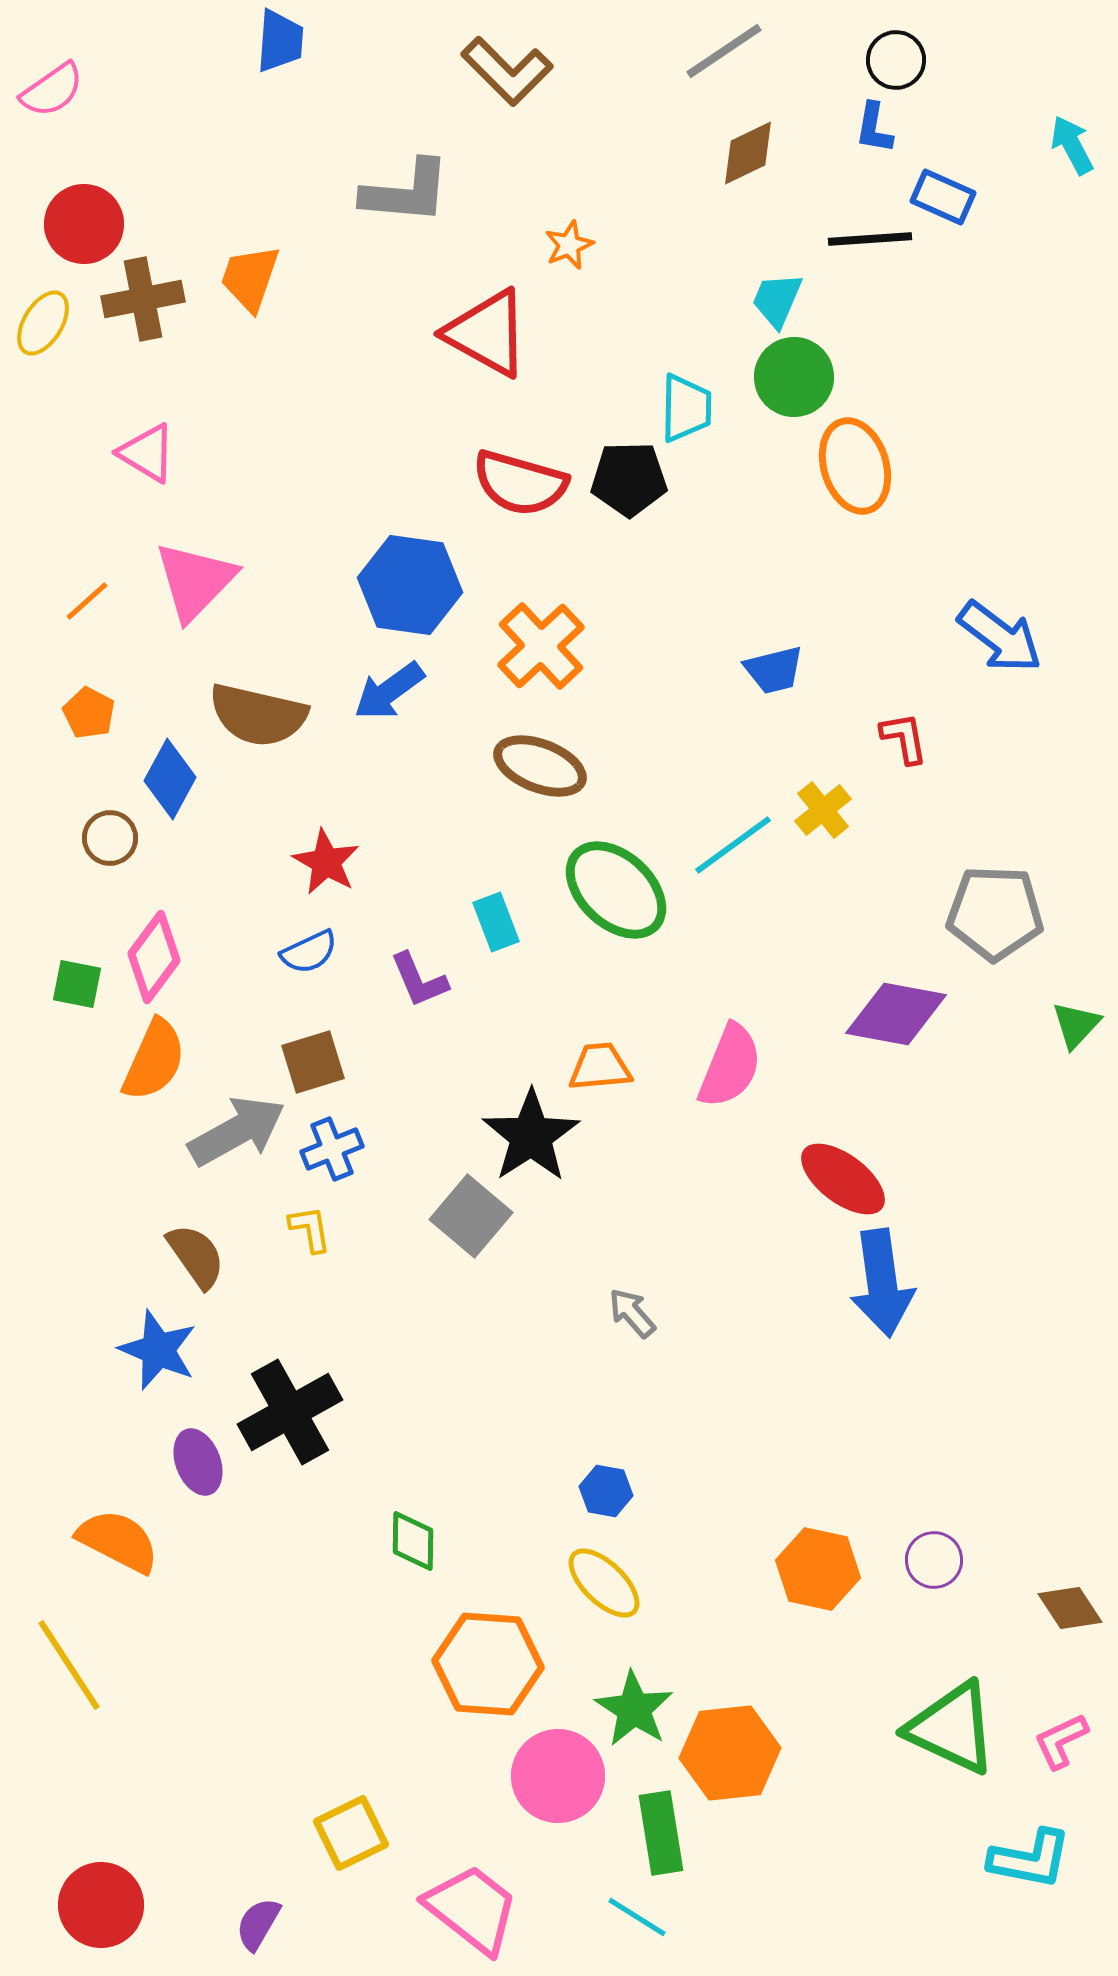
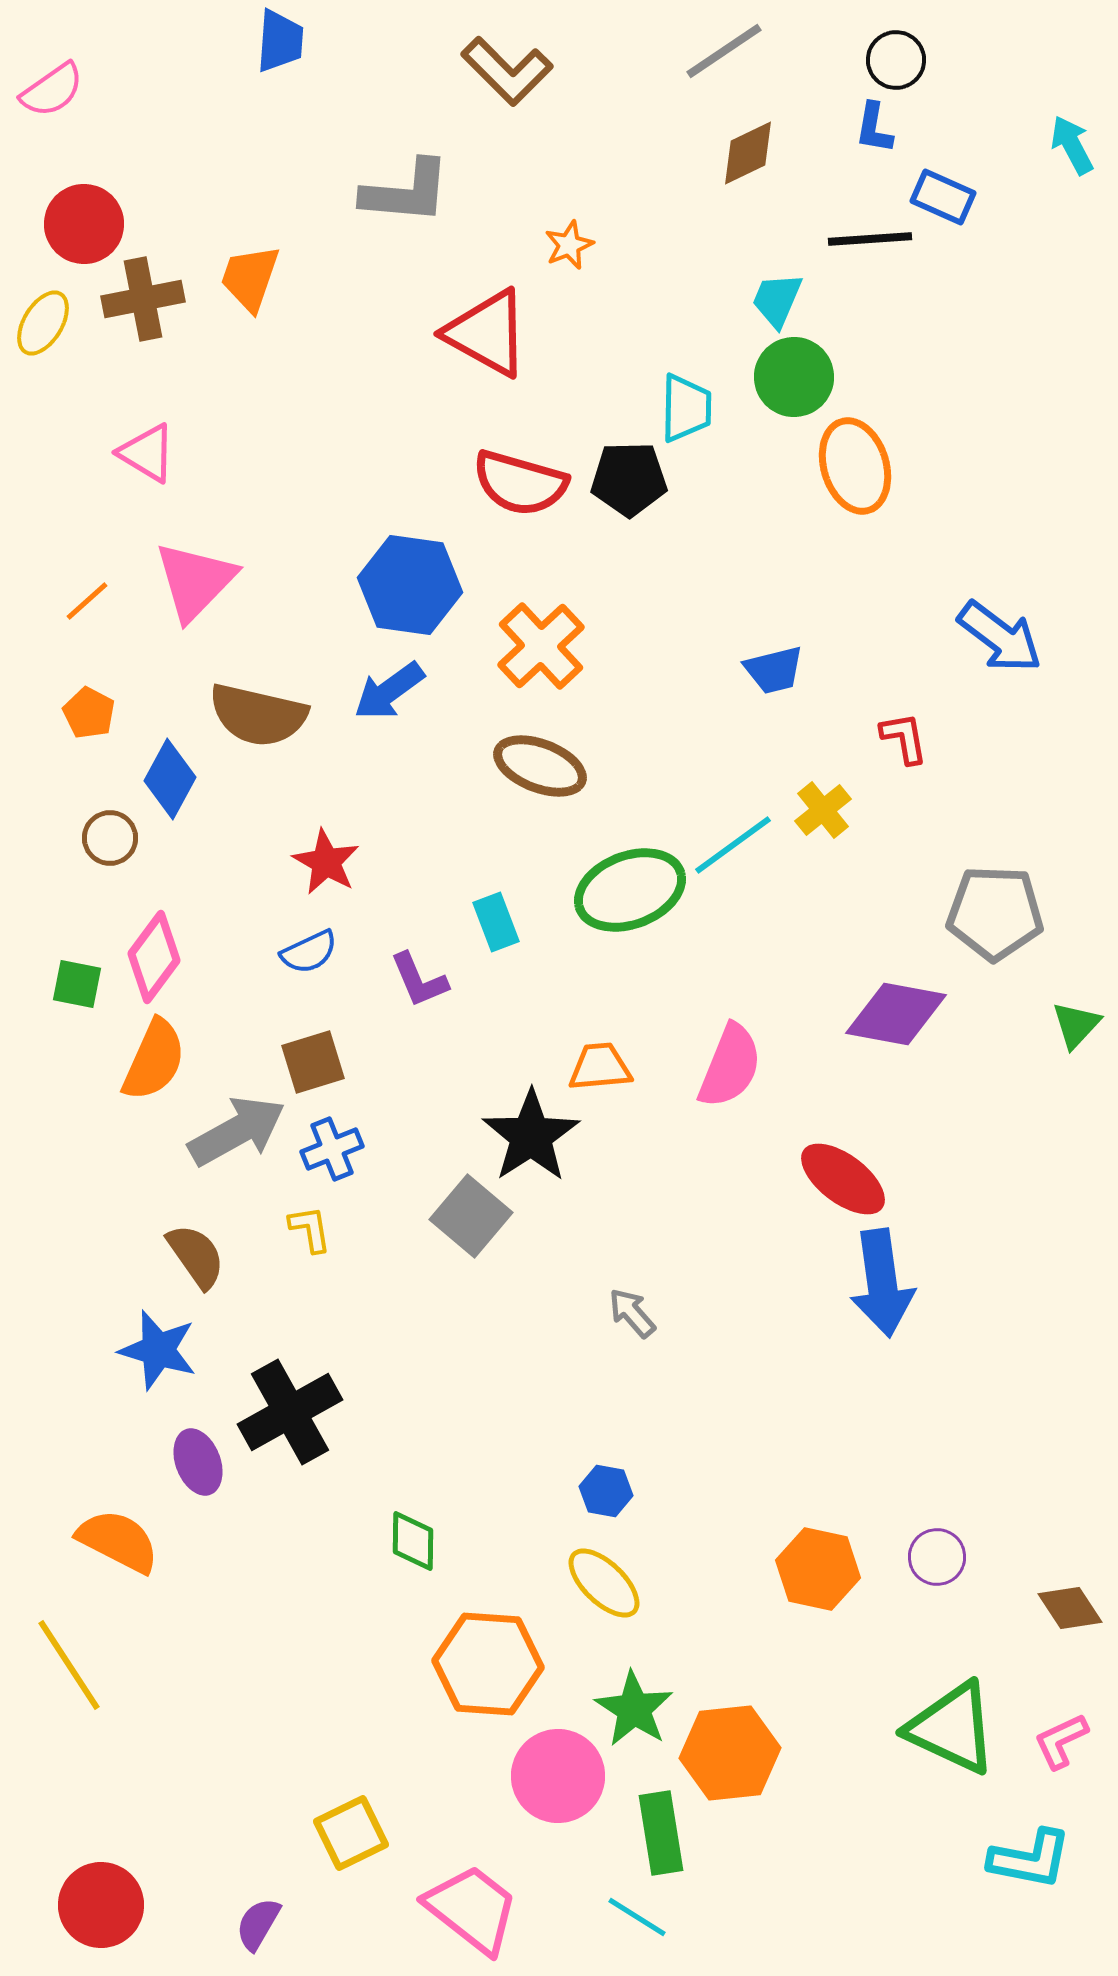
green ellipse at (616, 890): moved 14 px right; rotated 64 degrees counterclockwise
blue star at (158, 1350): rotated 6 degrees counterclockwise
purple circle at (934, 1560): moved 3 px right, 3 px up
